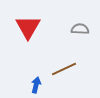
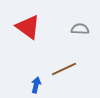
red triangle: rotated 24 degrees counterclockwise
